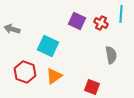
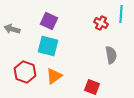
purple square: moved 28 px left
cyan square: rotated 10 degrees counterclockwise
